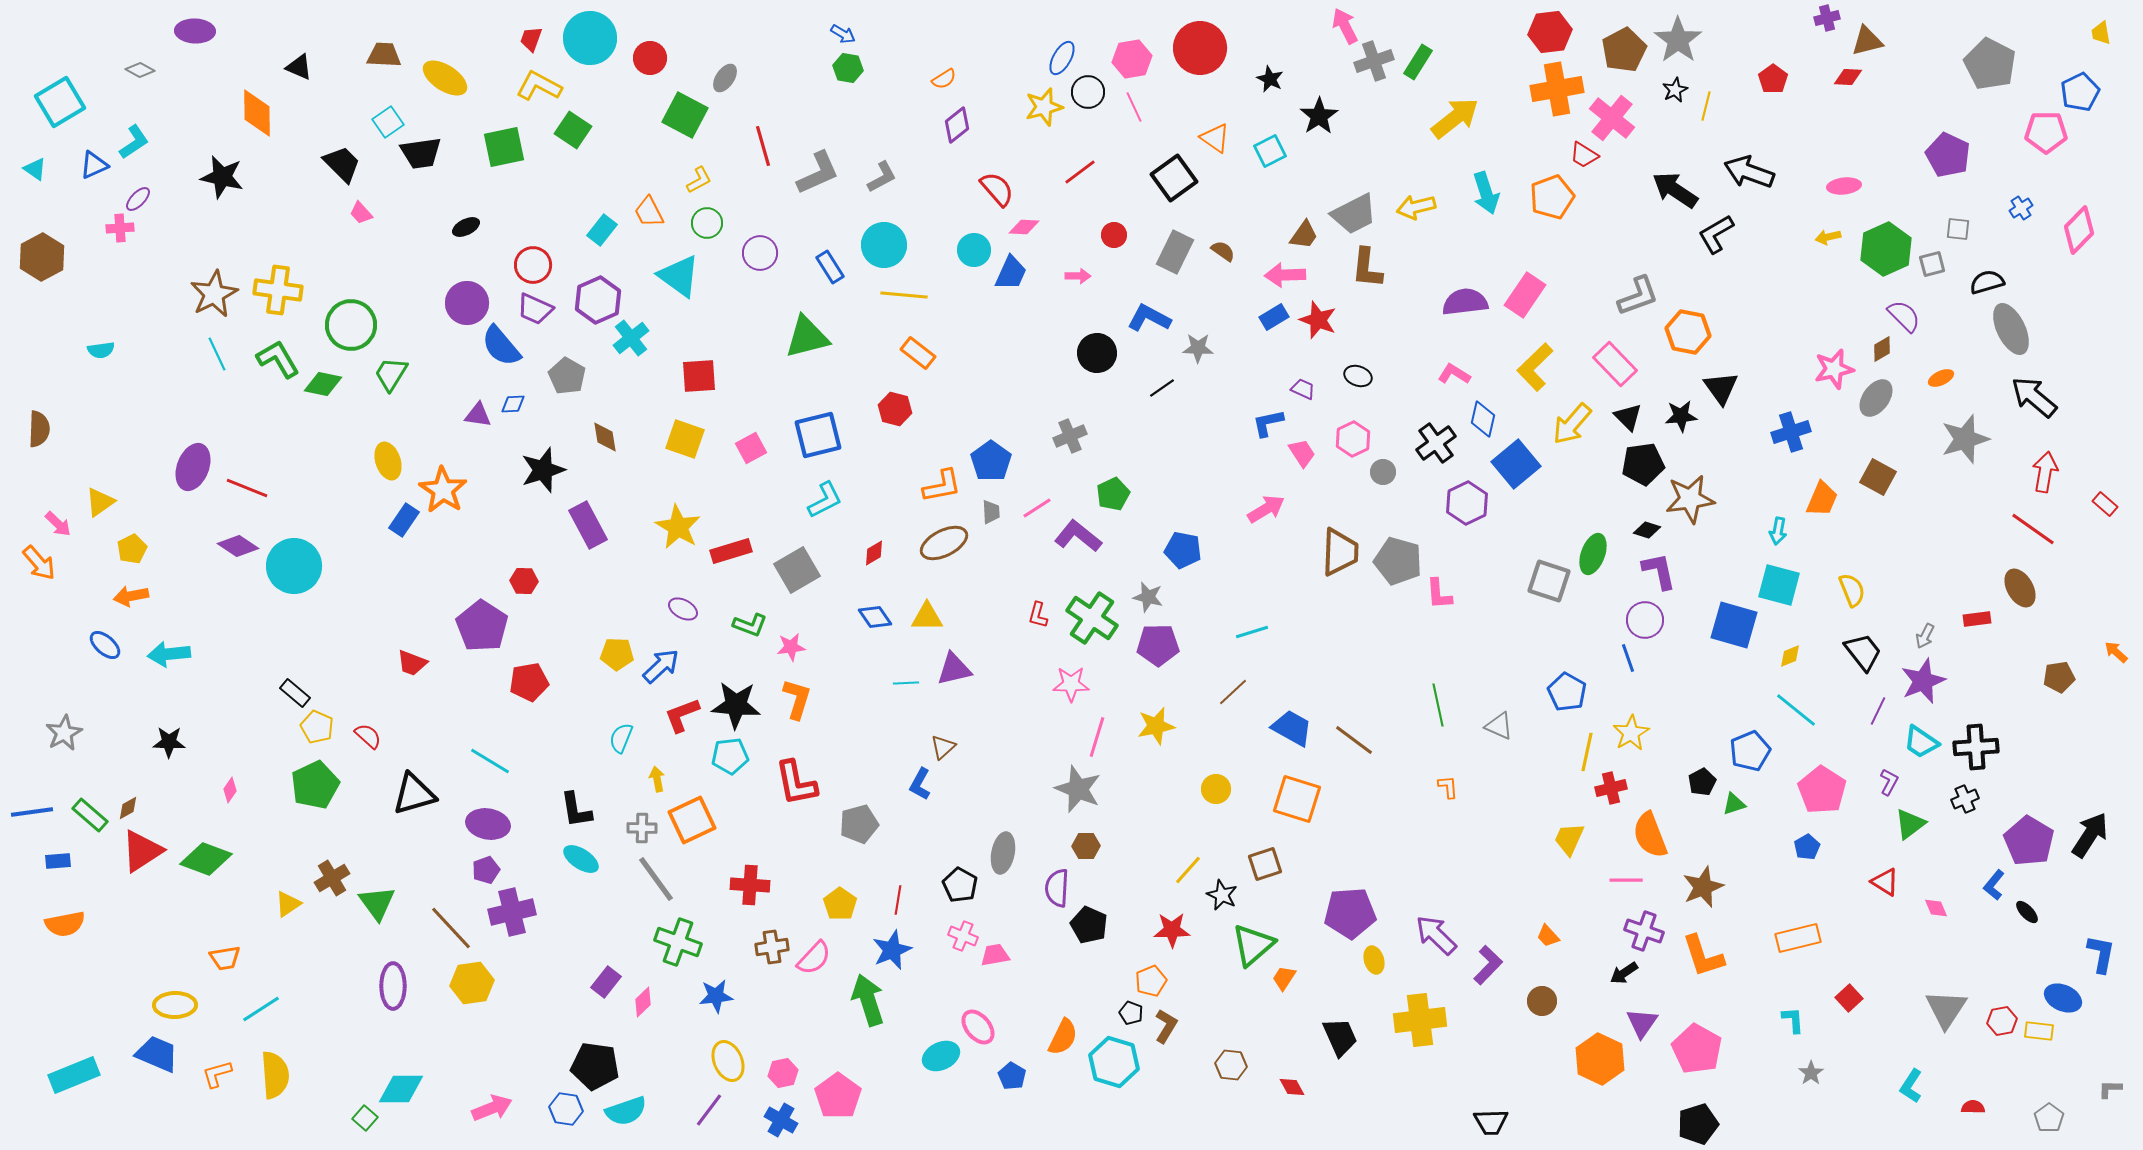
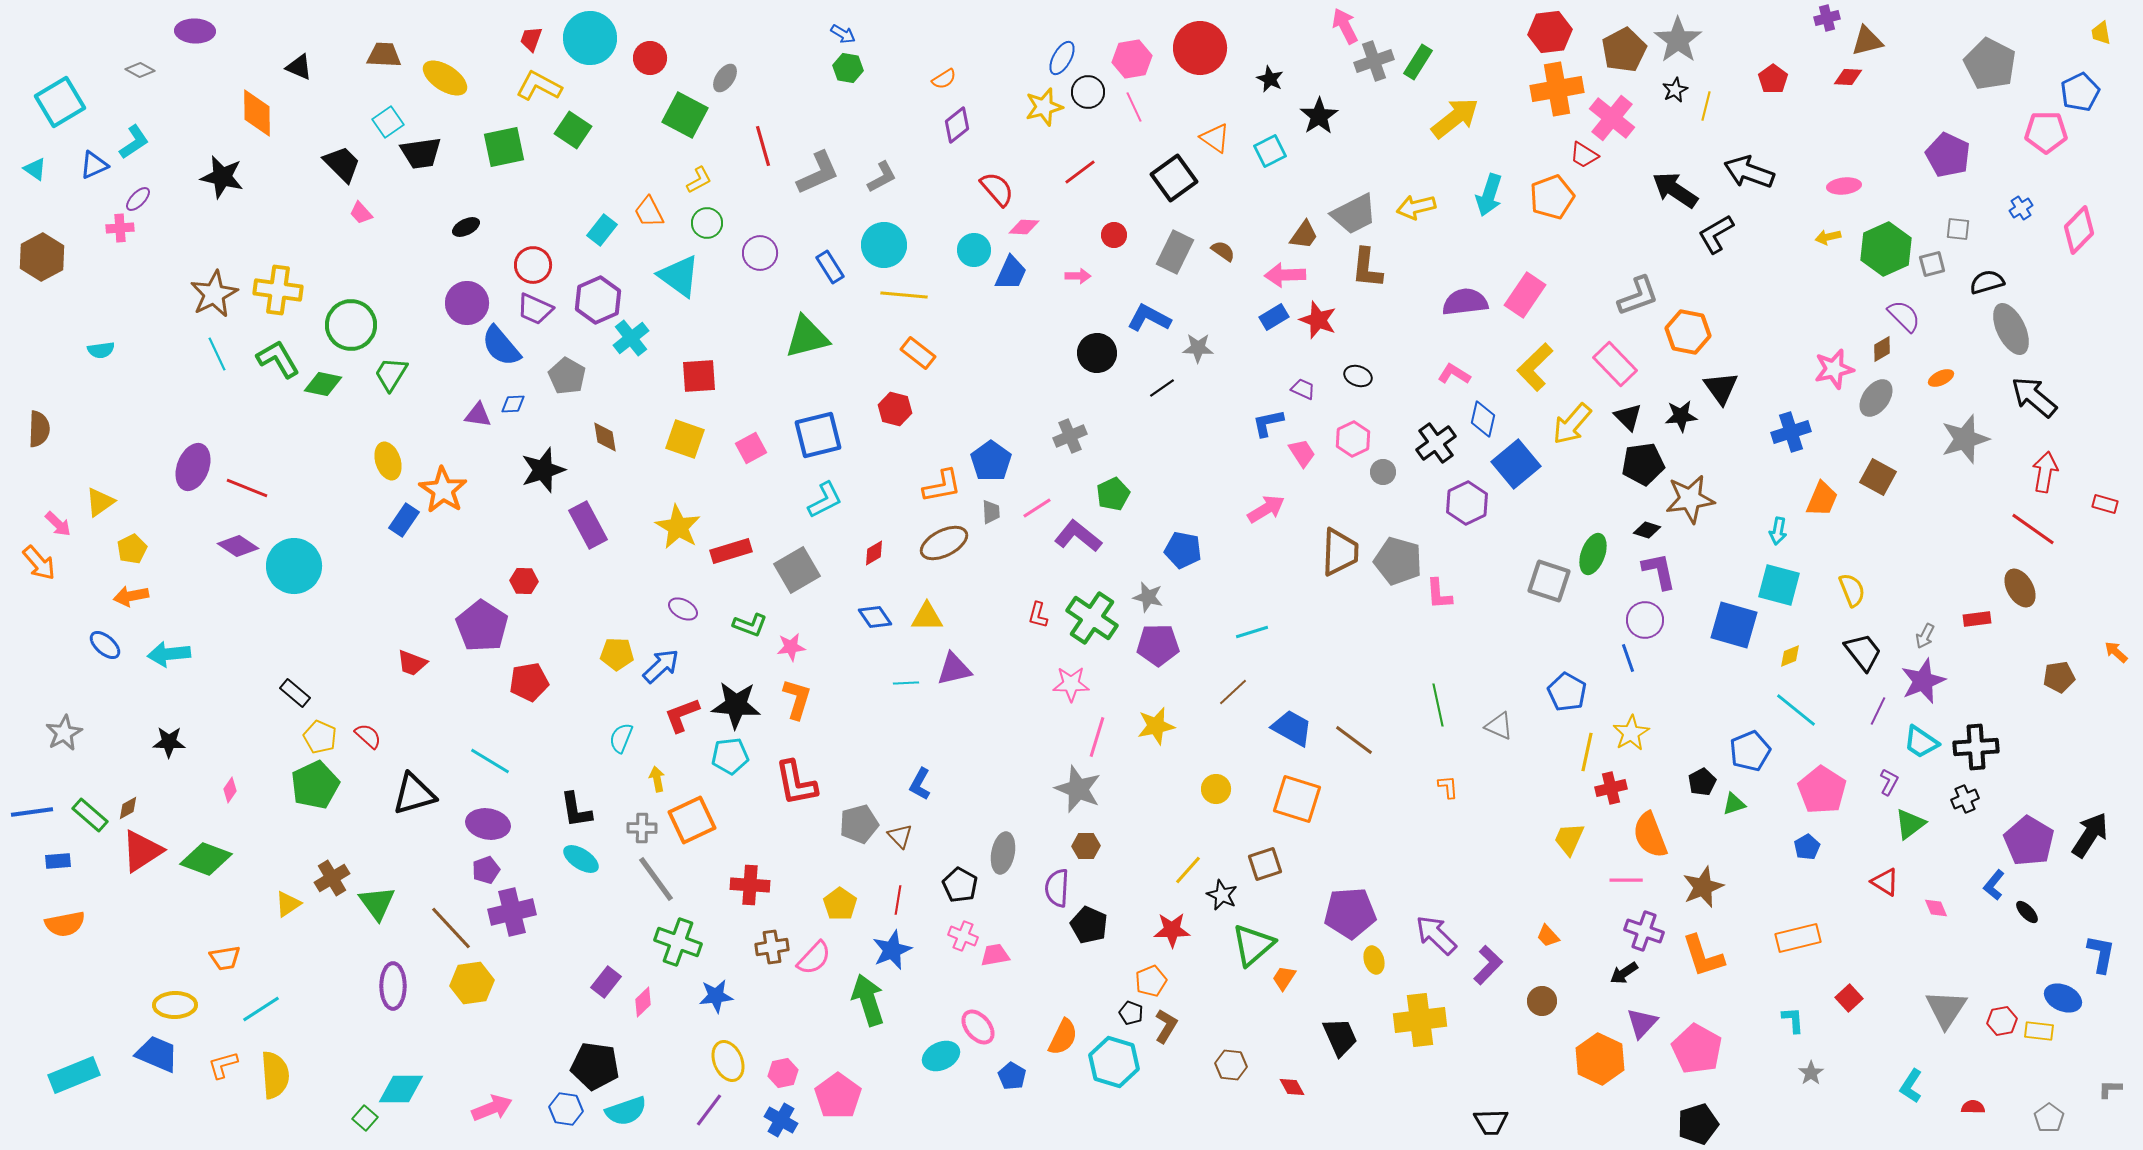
cyan arrow at (1486, 193): moved 3 px right, 2 px down; rotated 36 degrees clockwise
red rectangle at (2105, 504): rotated 25 degrees counterclockwise
yellow pentagon at (317, 727): moved 3 px right, 10 px down
brown triangle at (943, 747): moved 43 px left, 89 px down; rotated 32 degrees counterclockwise
purple triangle at (1642, 1023): rotated 8 degrees clockwise
orange L-shape at (217, 1074): moved 6 px right, 9 px up
